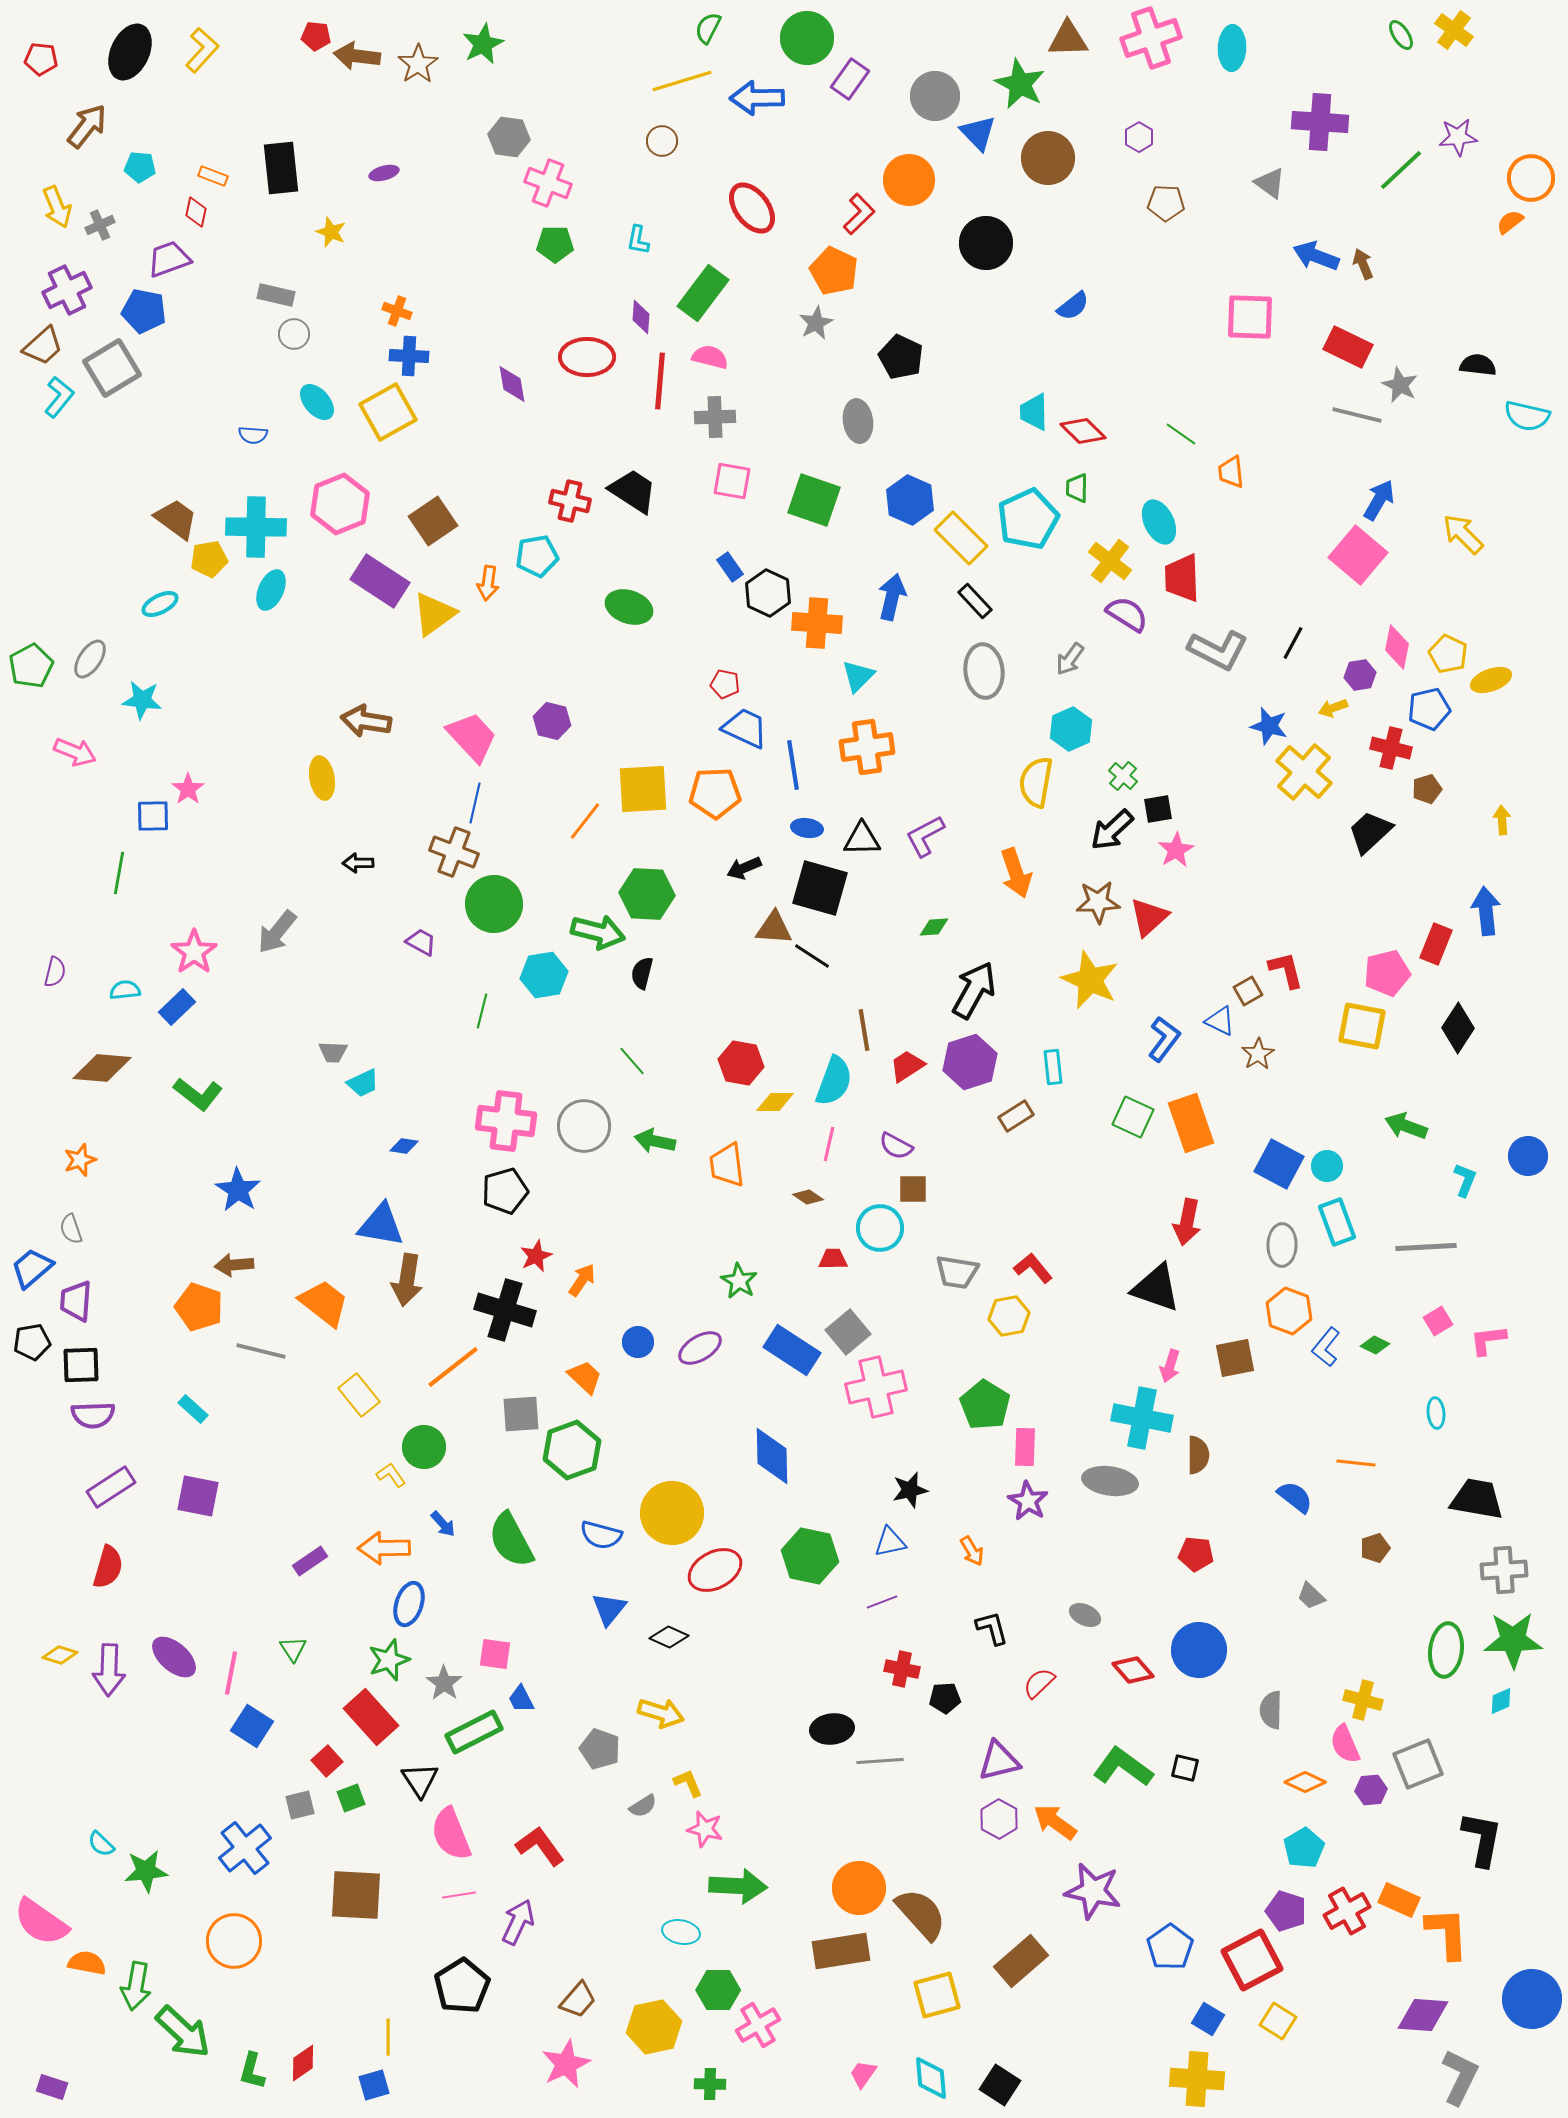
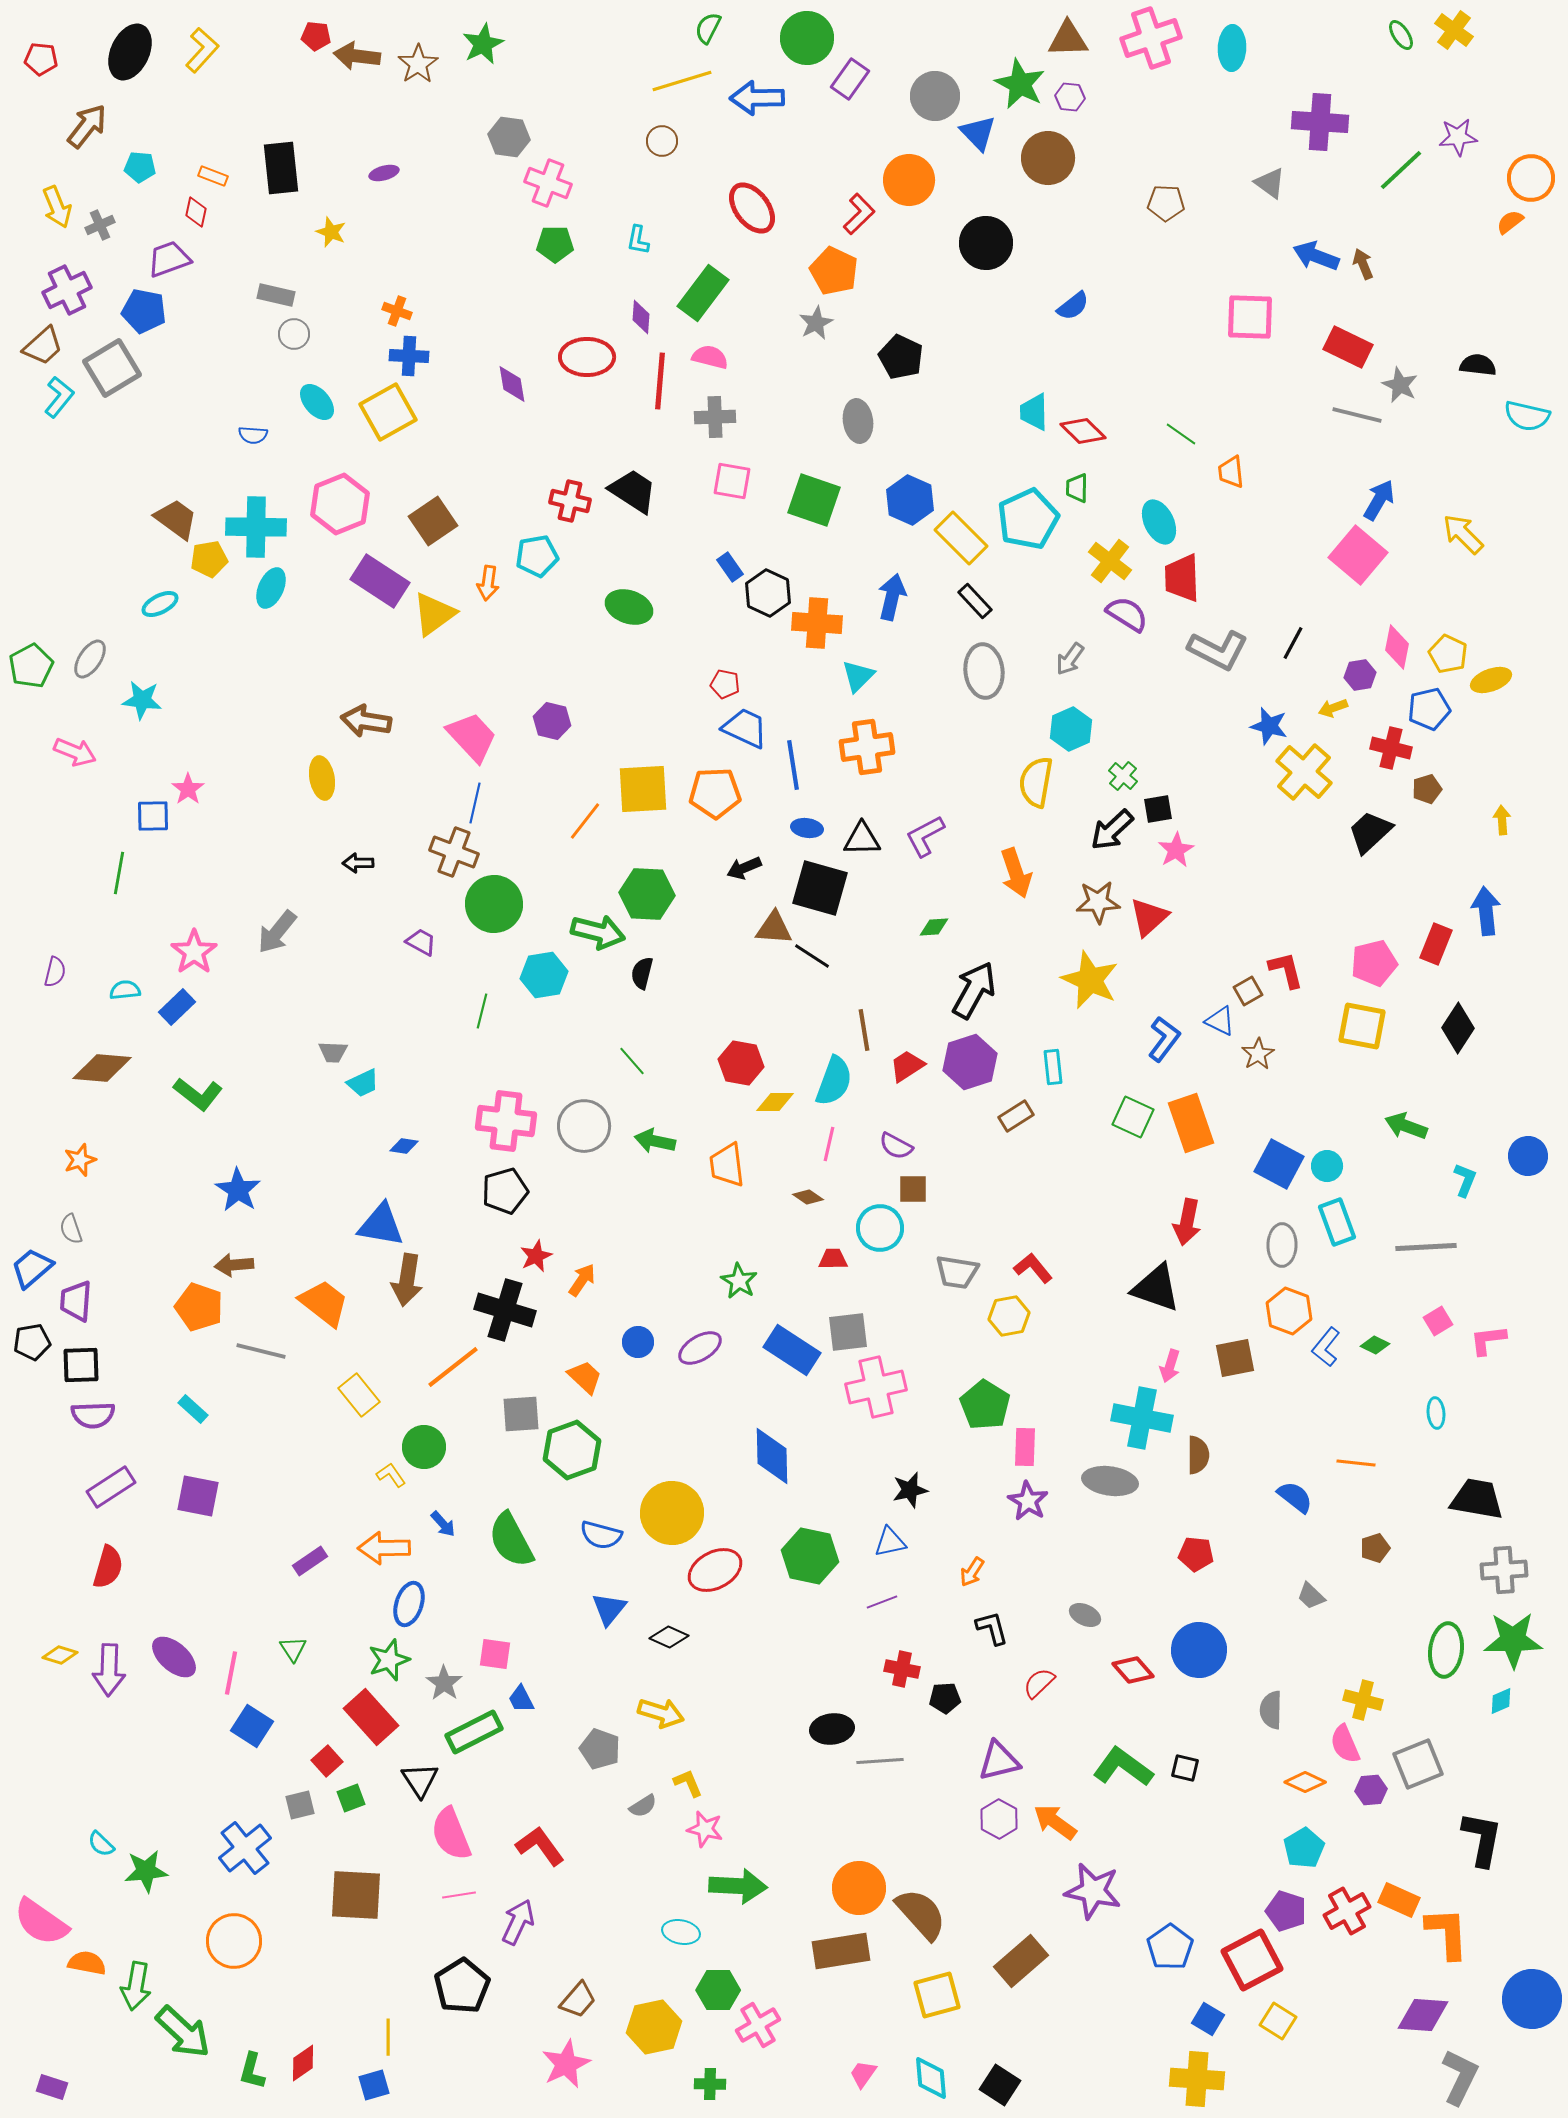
purple hexagon at (1139, 137): moved 69 px left, 40 px up; rotated 24 degrees counterclockwise
cyan ellipse at (271, 590): moved 2 px up
pink pentagon at (1387, 973): moved 13 px left, 10 px up
gray square at (848, 1332): rotated 33 degrees clockwise
orange arrow at (972, 1551): moved 21 px down; rotated 64 degrees clockwise
